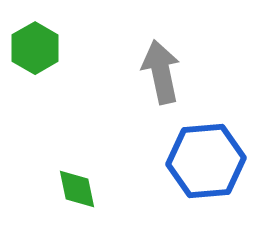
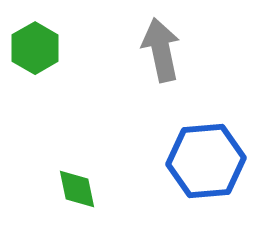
gray arrow: moved 22 px up
